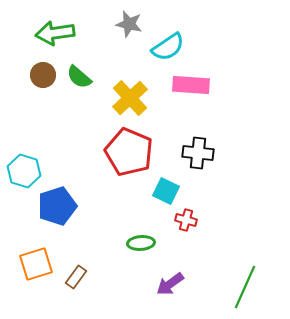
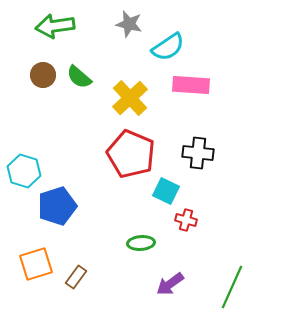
green arrow: moved 7 px up
red pentagon: moved 2 px right, 2 px down
green line: moved 13 px left
